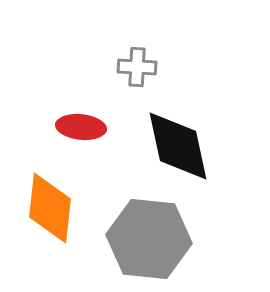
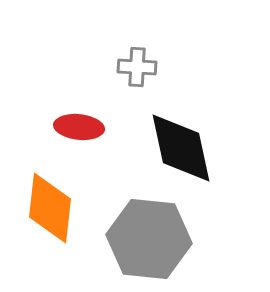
red ellipse: moved 2 px left
black diamond: moved 3 px right, 2 px down
